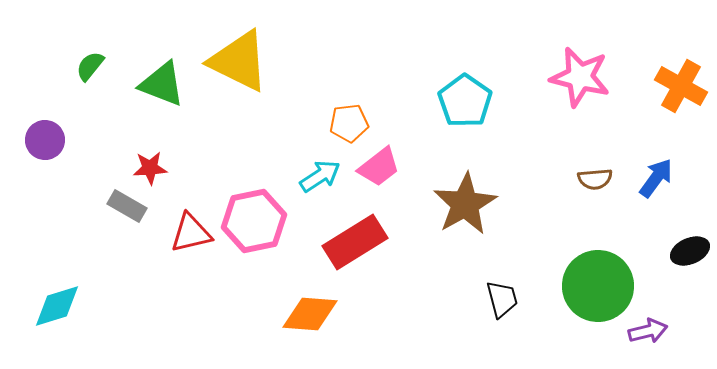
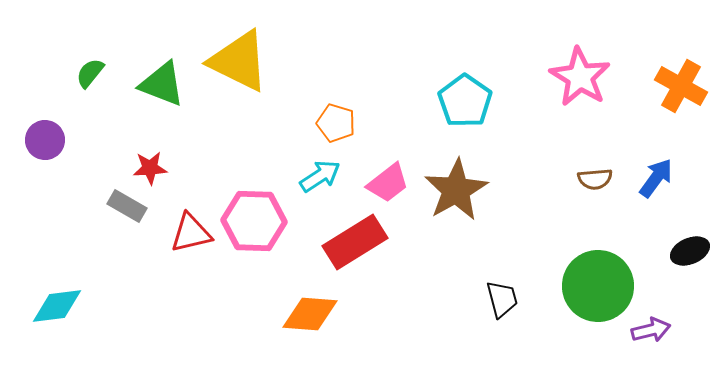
green semicircle: moved 7 px down
pink star: rotated 18 degrees clockwise
orange pentagon: moved 13 px left; rotated 24 degrees clockwise
pink trapezoid: moved 9 px right, 16 px down
brown star: moved 9 px left, 14 px up
pink hexagon: rotated 14 degrees clockwise
cyan diamond: rotated 10 degrees clockwise
purple arrow: moved 3 px right, 1 px up
